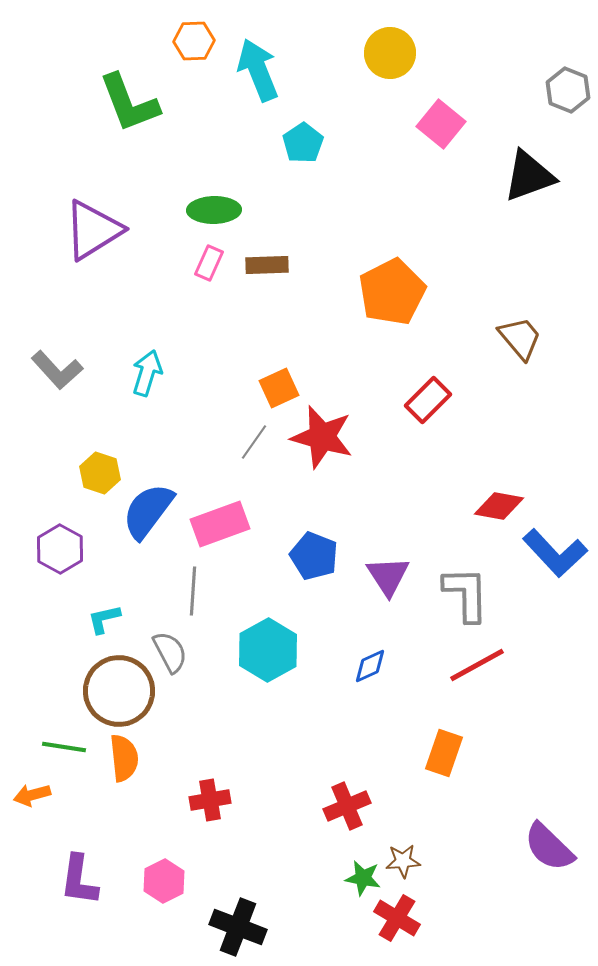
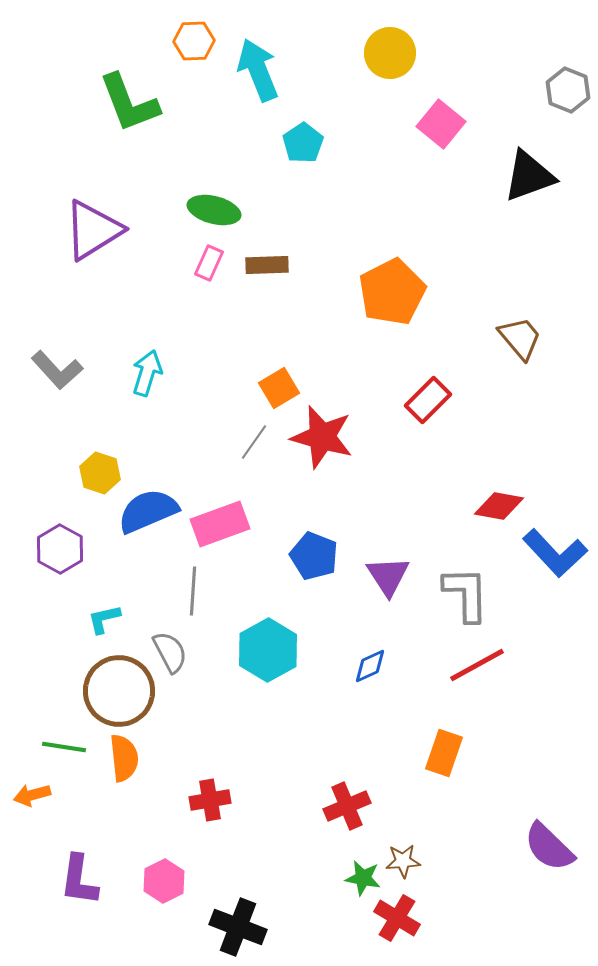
green ellipse at (214, 210): rotated 15 degrees clockwise
orange square at (279, 388): rotated 6 degrees counterclockwise
blue semicircle at (148, 511): rotated 30 degrees clockwise
